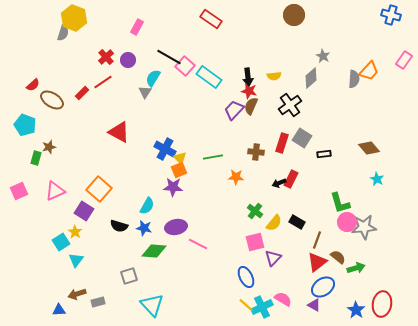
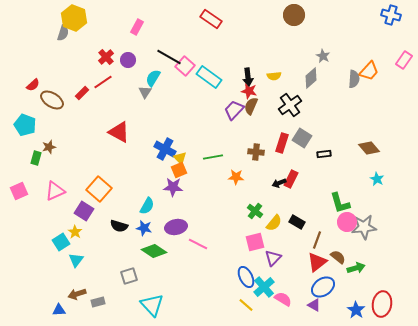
green diamond at (154, 251): rotated 30 degrees clockwise
cyan cross at (262, 307): moved 2 px right, 20 px up; rotated 15 degrees counterclockwise
